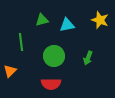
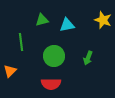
yellow star: moved 3 px right
